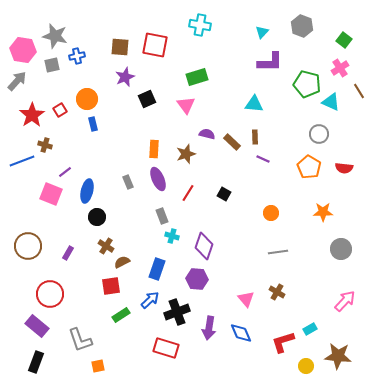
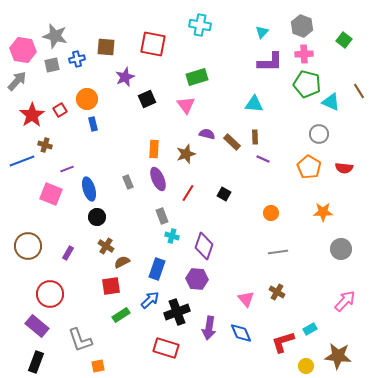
red square at (155, 45): moved 2 px left, 1 px up
brown square at (120, 47): moved 14 px left
blue cross at (77, 56): moved 3 px down
pink cross at (340, 68): moved 36 px left, 14 px up; rotated 30 degrees clockwise
purple line at (65, 172): moved 2 px right, 3 px up; rotated 16 degrees clockwise
blue ellipse at (87, 191): moved 2 px right, 2 px up; rotated 30 degrees counterclockwise
